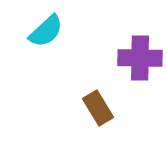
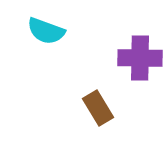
cyan semicircle: rotated 63 degrees clockwise
